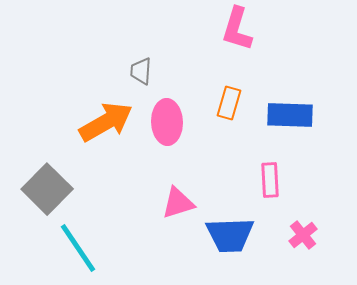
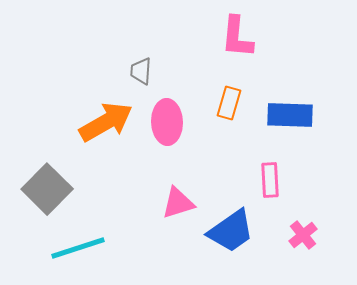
pink L-shape: moved 8 px down; rotated 12 degrees counterclockwise
blue trapezoid: moved 1 px right, 4 px up; rotated 33 degrees counterclockwise
cyan line: rotated 74 degrees counterclockwise
